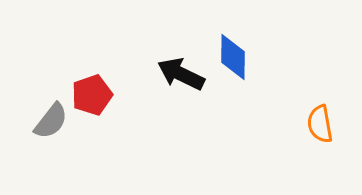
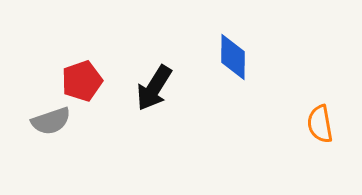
black arrow: moved 27 px left, 14 px down; rotated 84 degrees counterclockwise
red pentagon: moved 10 px left, 14 px up
gray semicircle: rotated 33 degrees clockwise
